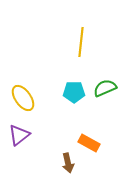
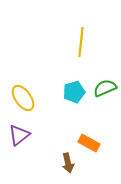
cyan pentagon: rotated 15 degrees counterclockwise
